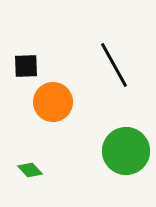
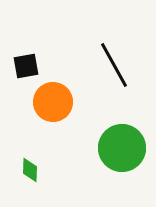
black square: rotated 8 degrees counterclockwise
green circle: moved 4 px left, 3 px up
green diamond: rotated 45 degrees clockwise
